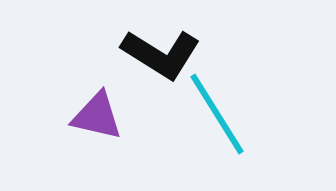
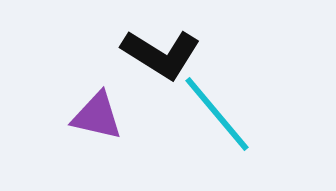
cyan line: rotated 8 degrees counterclockwise
